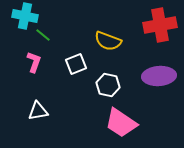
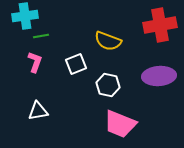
cyan cross: rotated 20 degrees counterclockwise
green line: moved 2 px left, 1 px down; rotated 49 degrees counterclockwise
pink L-shape: moved 1 px right
pink trapezoid: moved 1 px left, 1 px down; rotated 12 degrees counterclockwise
